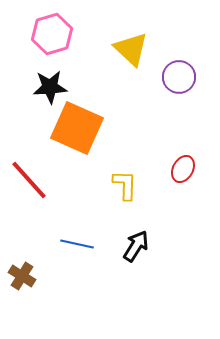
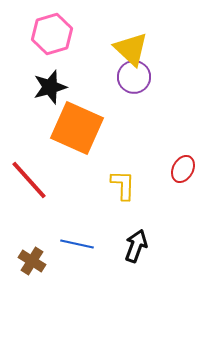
purple circle: moved 45 px left
black star: rotated 12 degrees counterclockwise
yellow L-shape: moved 2 px left
black arrow: rotated 12 degrees counterclockwise
brown cross: moved 10 px right, 15 px up
